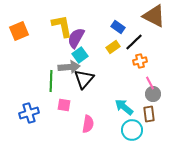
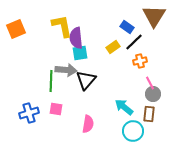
brown triangle: rotated 35 degrees clockwise
blue rectangle: moved 9 px right
orange square: moved 3 px left, 2 px up
purple semicircle: rotated 35 degrees counterclockwise
cyan square: moved 2 px up; rotated 28 degrees clockwise
gray arrow: moved 3 px left, 3 px down; rotated 10 degrees clockwise
black triangle: moved 2 px right, 1 px down
pink square: moved 8 px left, 4 px down
brown rectangle: rotated 14 degrees clockwise
cyan circle: moved 1 px right, 1 px down
